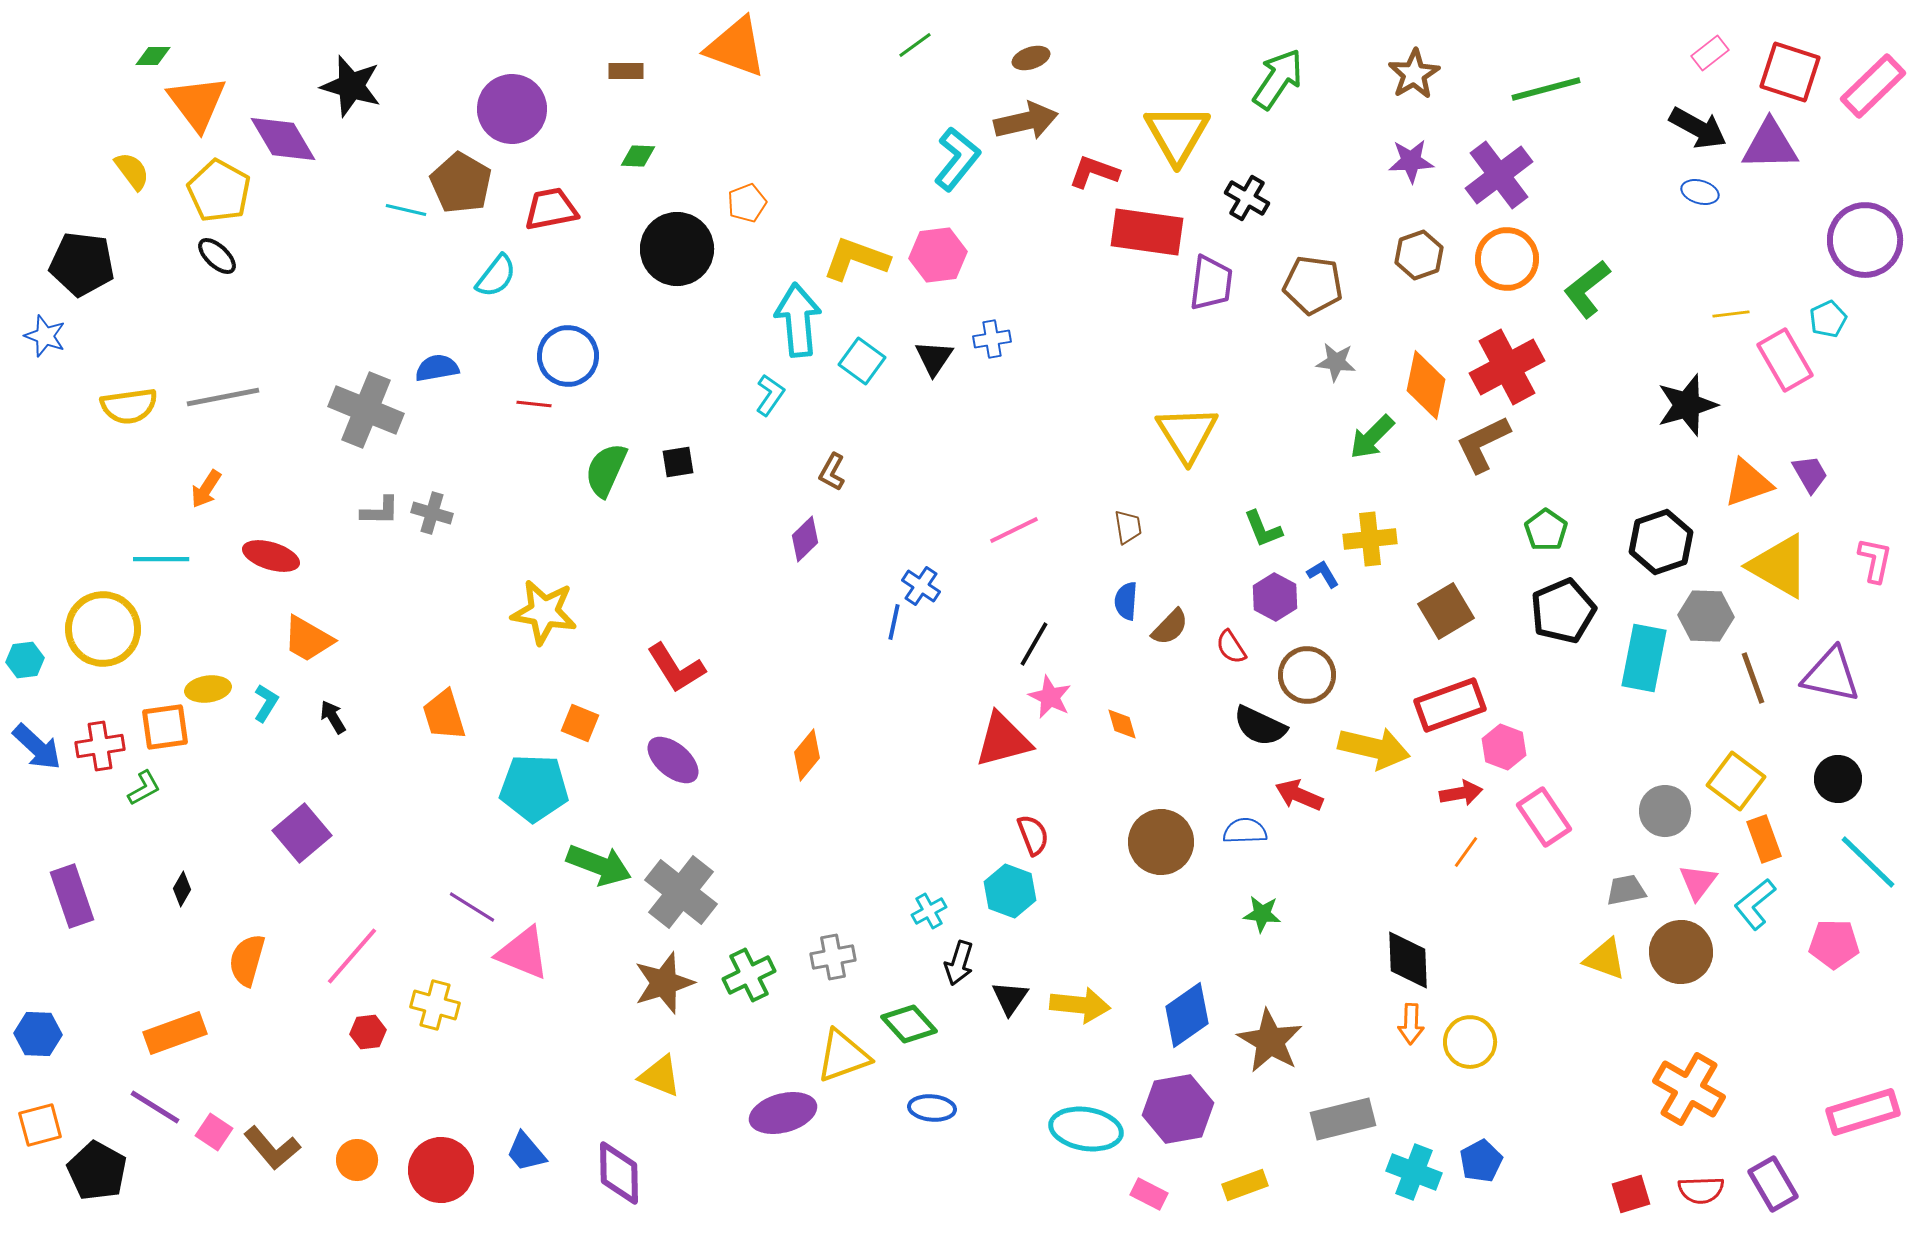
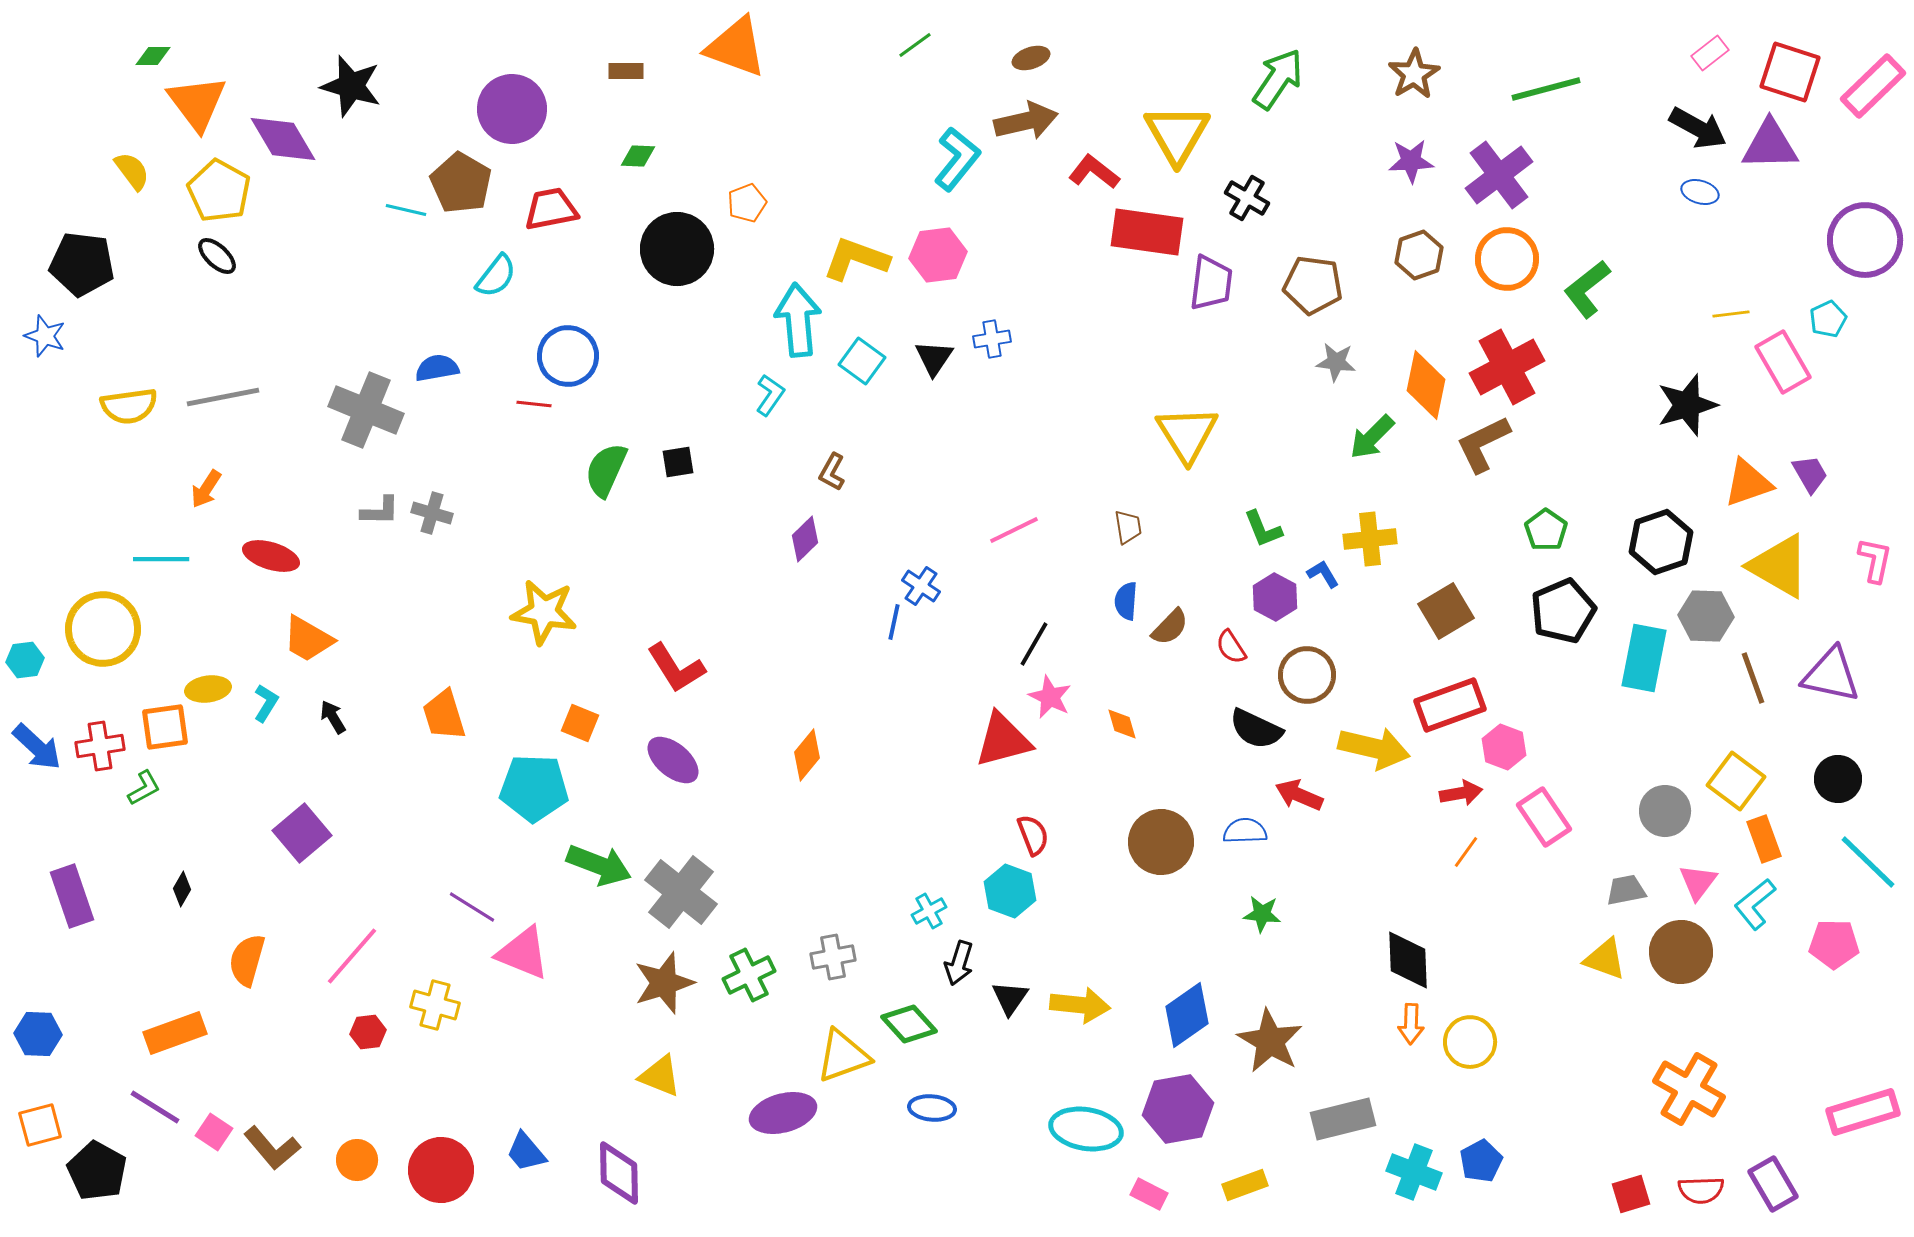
red L-shape at (1094, 172): rotated 18 degrees clockwise
pink rectangle at (1785, 360): moved 2 px left, 2 px down
black semicircle at (1260, 726): moved 4 px left, 3 px down
